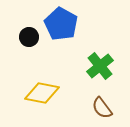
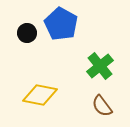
black circle: moved 2 px left, 4 px up
yellow diamond: moved 2 px left, 2 px down
brown semicircle: moved 2 px up
